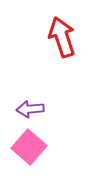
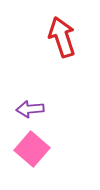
pink square: moved 3 px right, 2 px down
